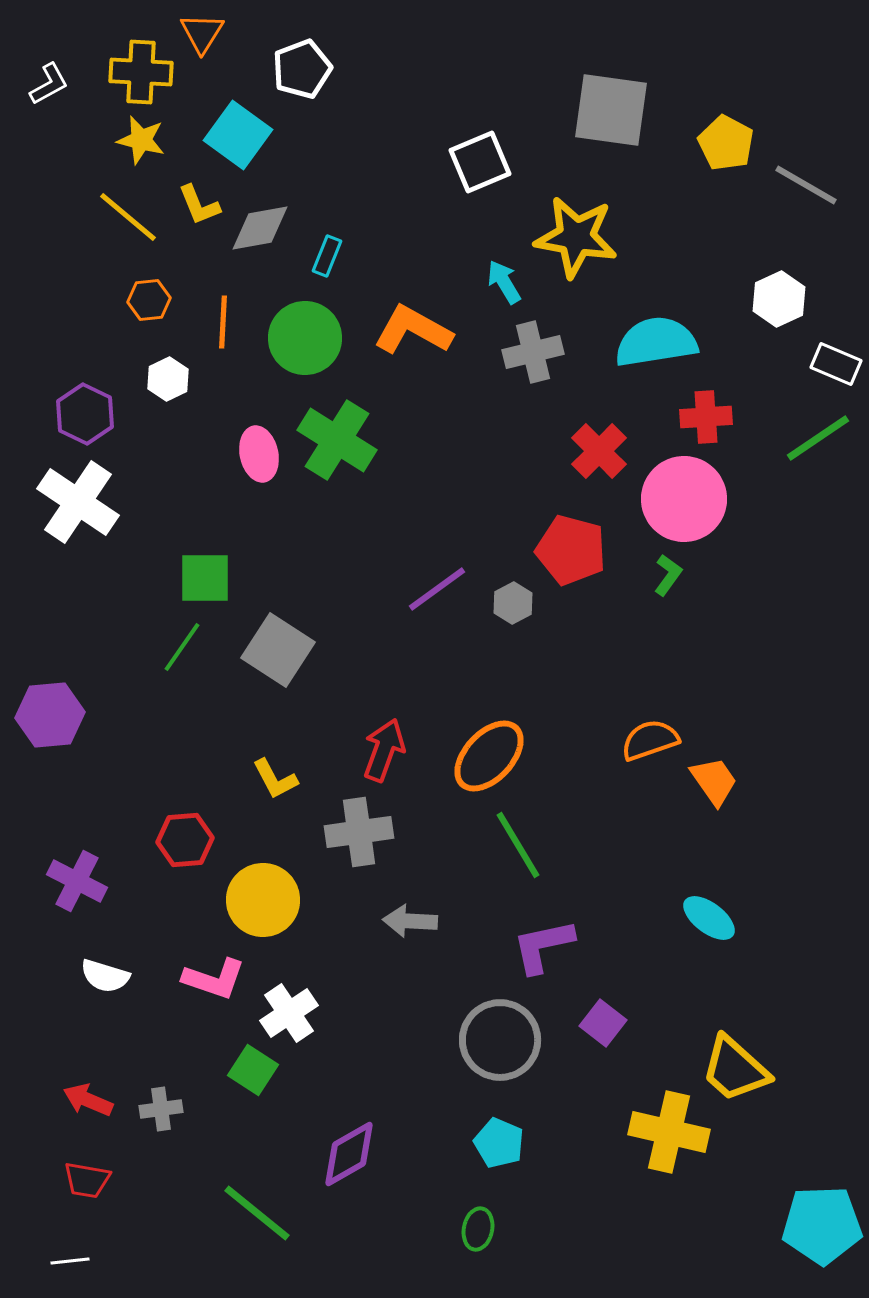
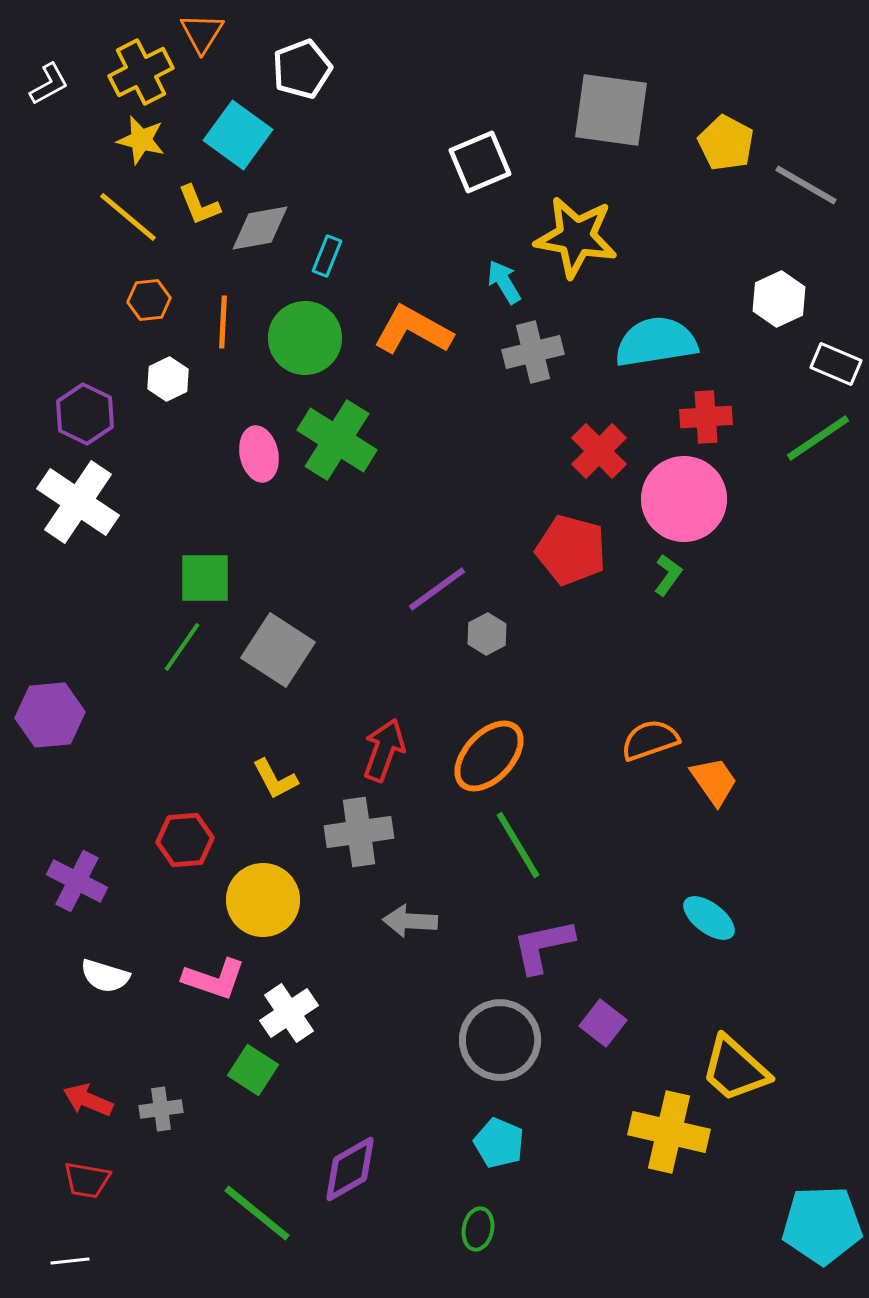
yellow cross at (141, 72): rotated 30 degrees counterclockwise
gray hexagon at (513, 603): moved 26 px left, 31 px down
purple diamond at (349, 1154): moved 1 px right, 15 px down
